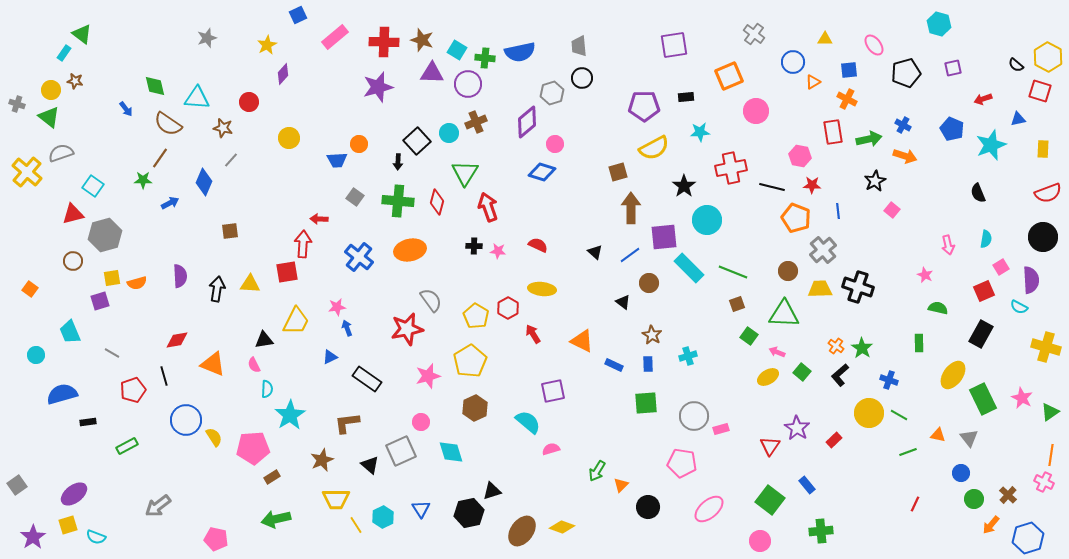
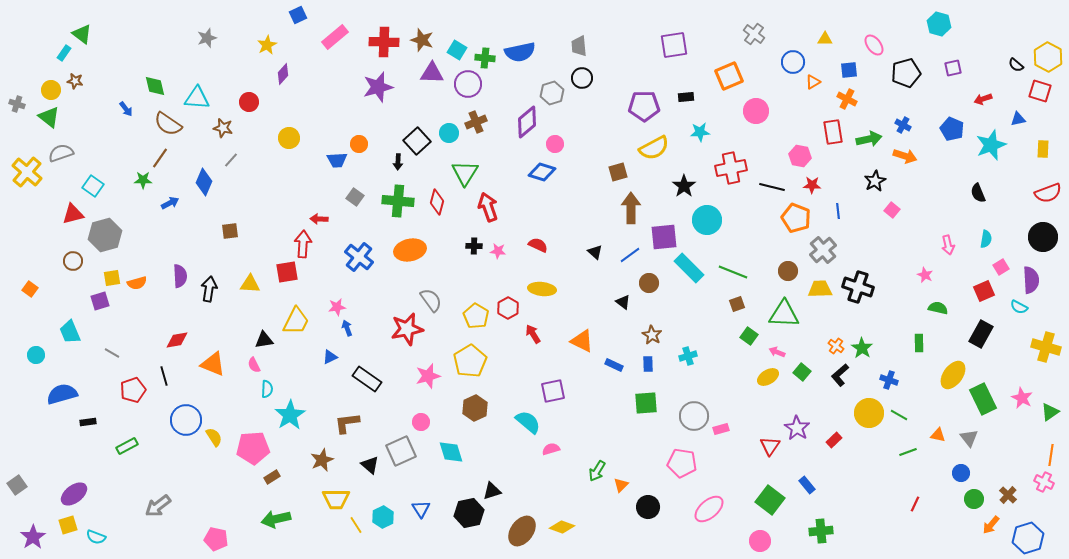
black arrow at (217, 289): moved 8 px left
